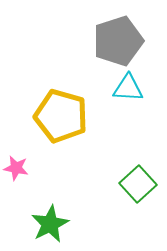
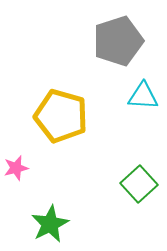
cyan triangle: moved 15 px right, 8 px down
pink star: rotated 25 degrees counterclockwise
green square: moved 1 px right
